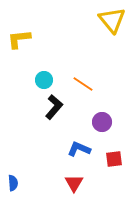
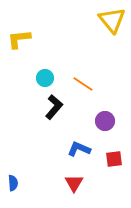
cyan circle: moved 1 px right, 2 px up
purple circle: moved 3 px right, 1 px up
